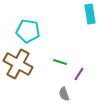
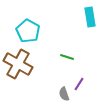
cyan rectangle: moved 3 px down
cyan pentagon: rotated 20 degrees clockwise
green line: moved 7 px right, 5 px up
purple line: moved 10 px down
